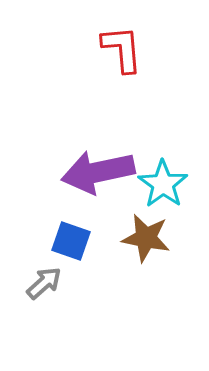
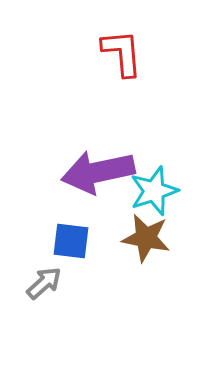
red L-shape: moved 4 px down
cyan star: moved 9 px left, 7 px down; rotated 18 degrees clockwise
blue square: rotated 12 degrees counterclockwise
